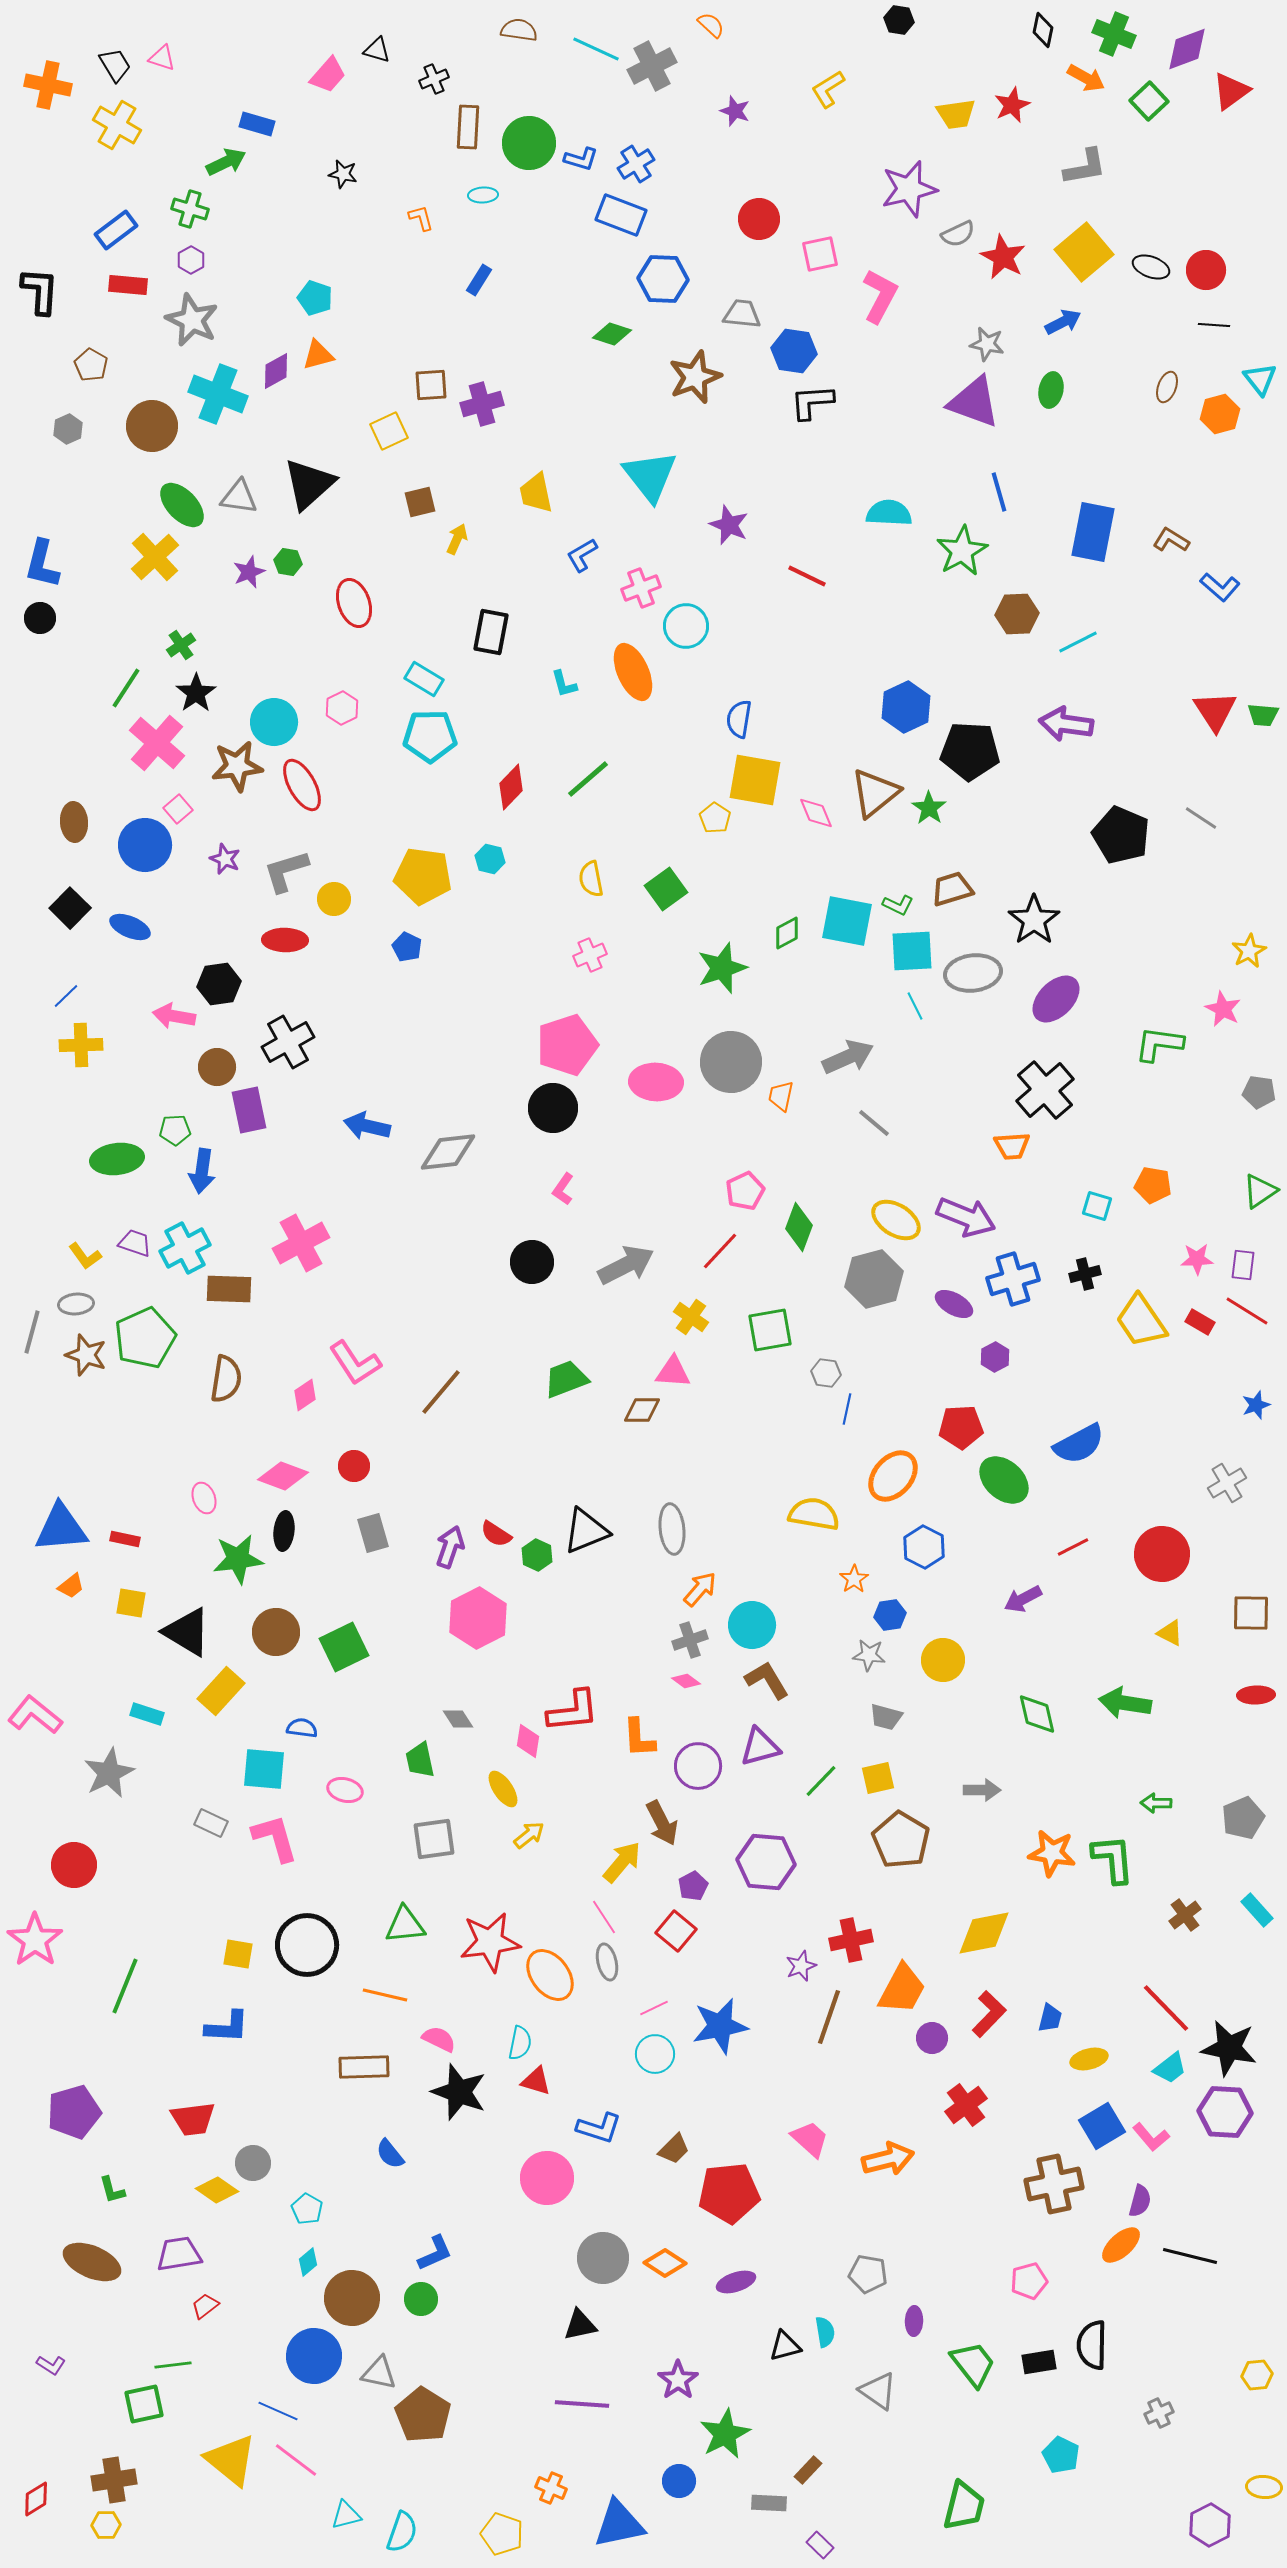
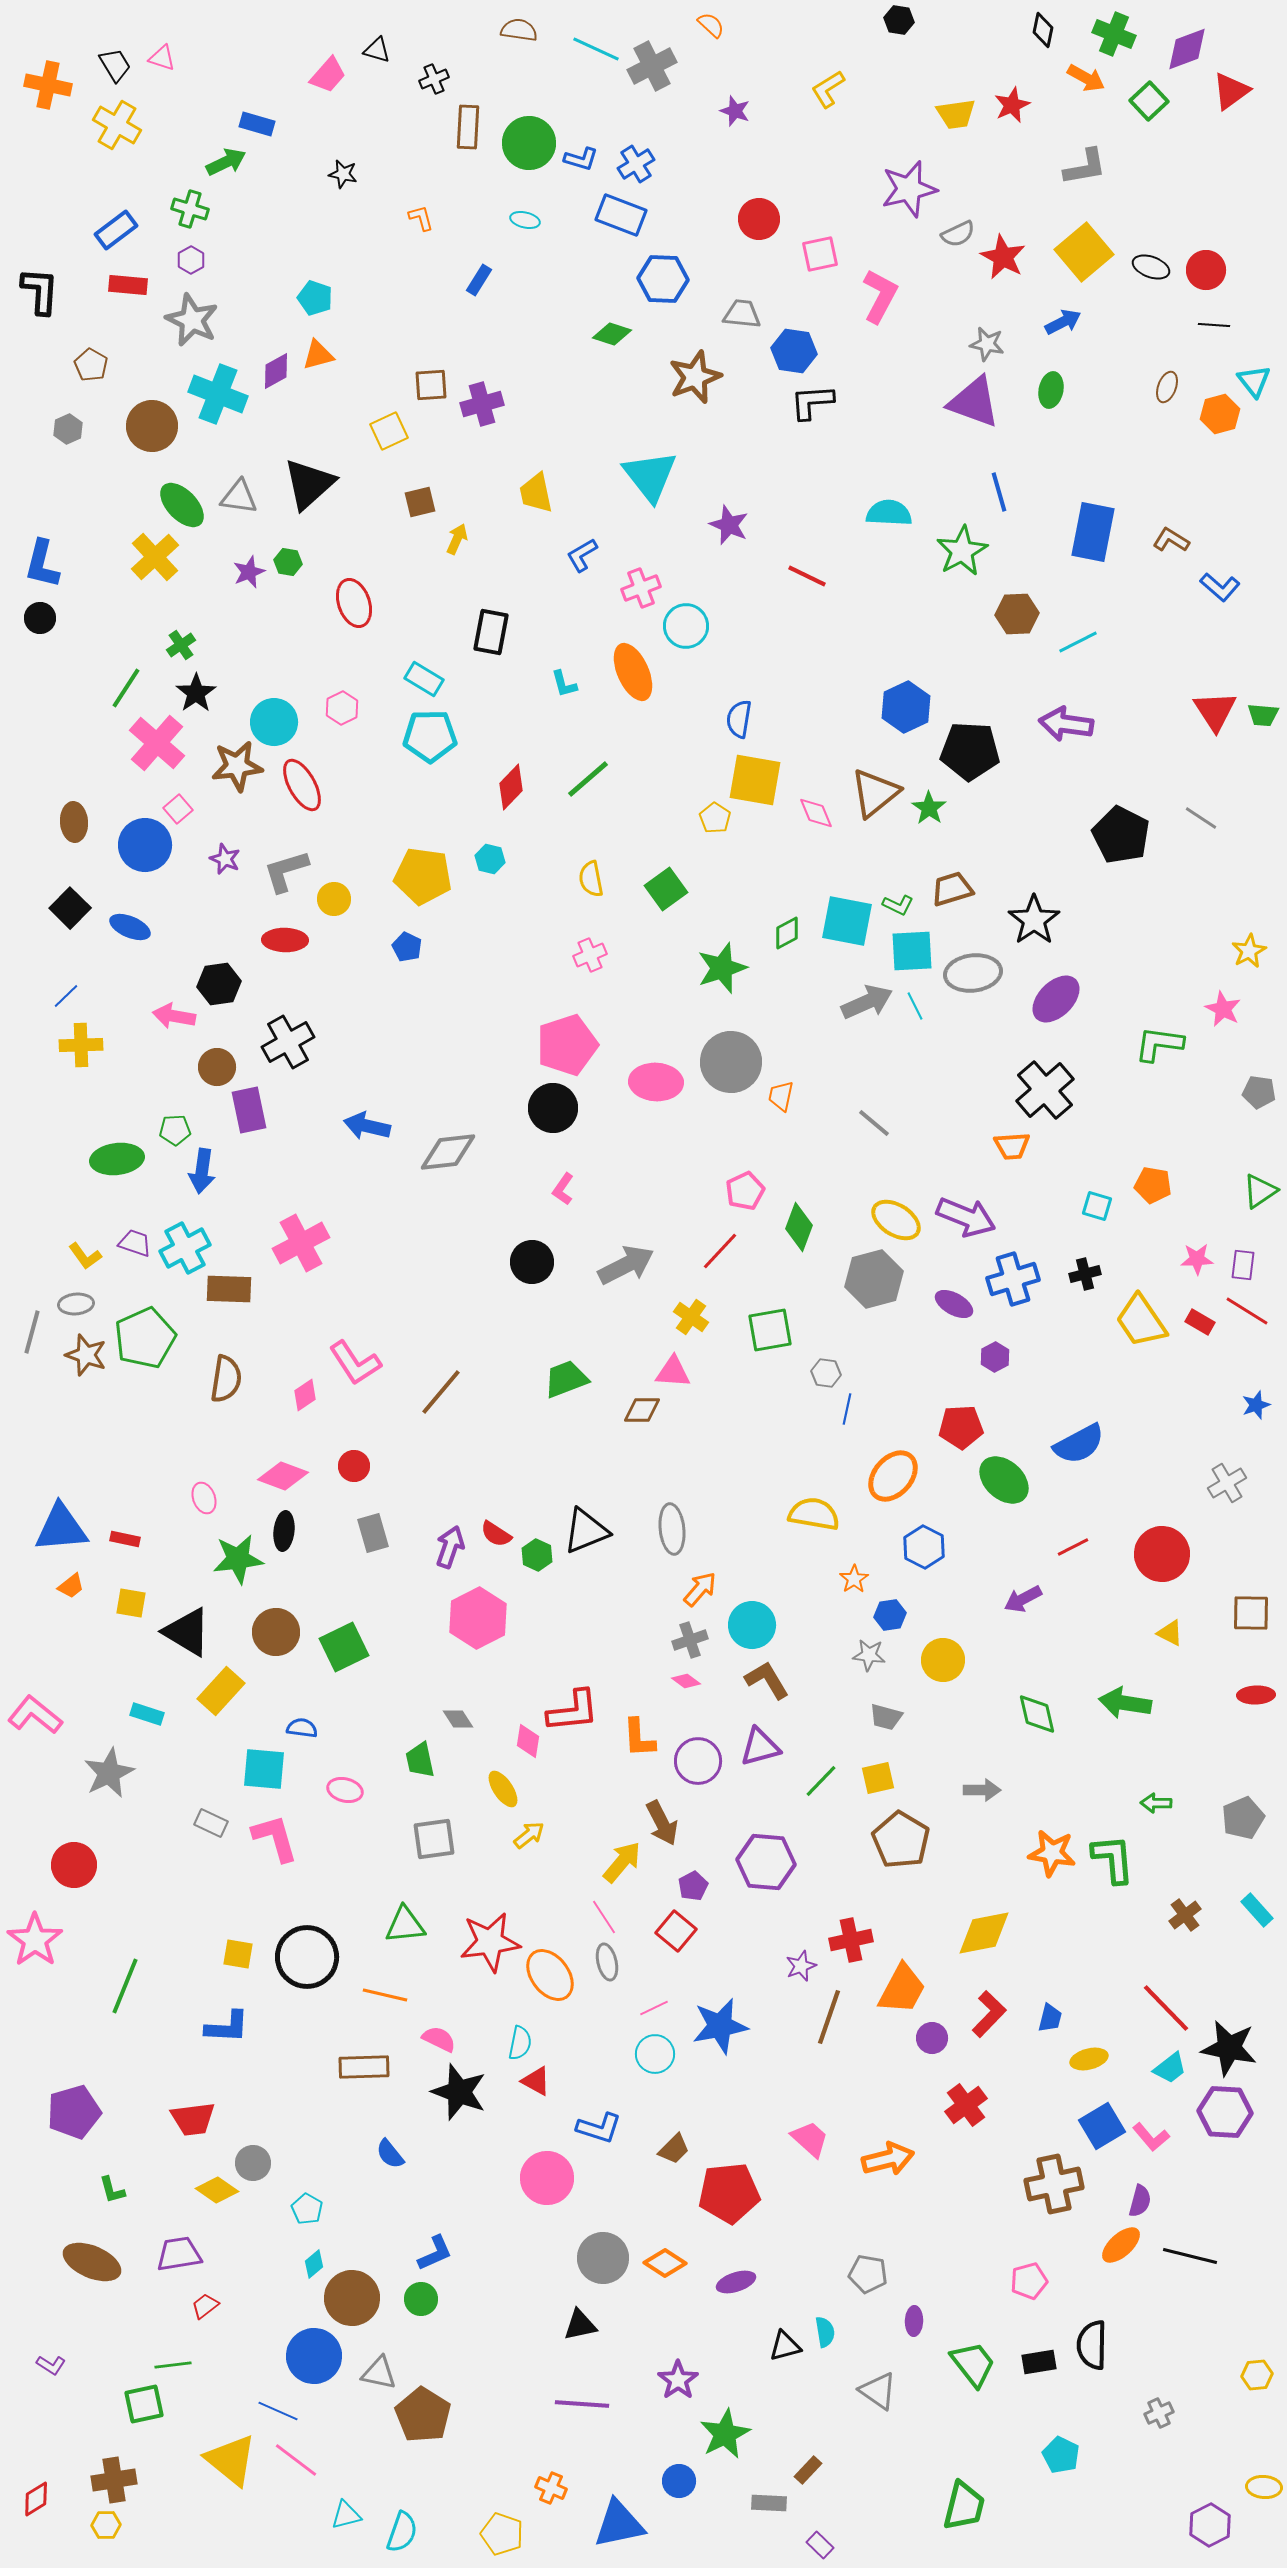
cyan ellipse at (483, 195): moved 42 px right, 25 px down; rotated 16 degrees clockwise
cyan triangle at (1260, 379): moved 6 px left, 2 px down
black pentagon at (1121, 835): rotated 4 degrees clockwise
gray arrow at (848, 1057): moved 19 px right, 55 px up
purple circle at (698, 1766): moved 5 px up
black circle at (307, 1945): moved 12 px down
red triangle at (536, 2081): rotated 12 degrees clockwise
cyan diamond at (308, 2262): moved 6 px right, 2 px down
